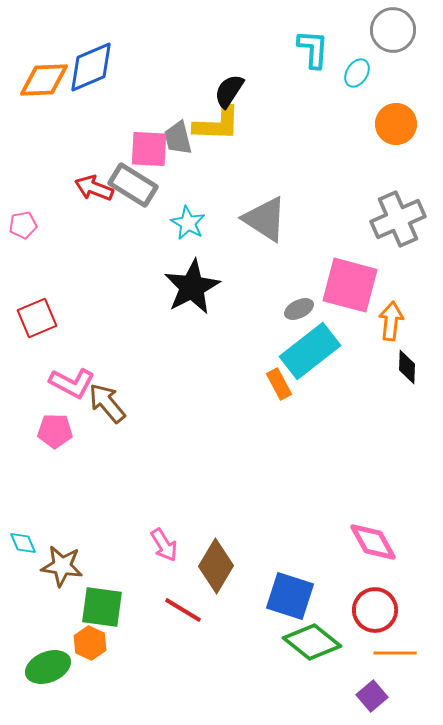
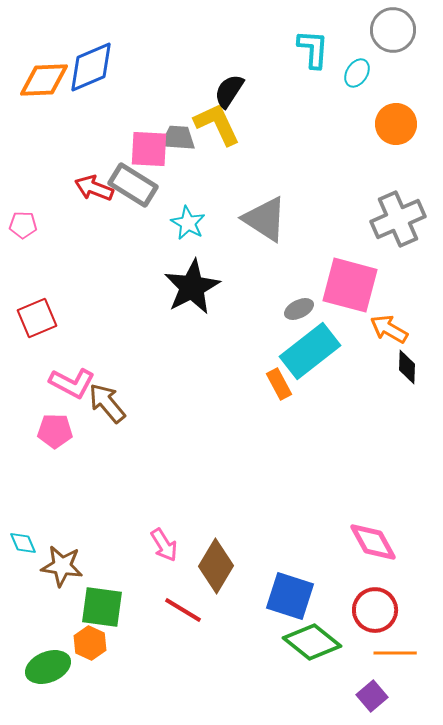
yellow L-shape at (217, 124): rotated 117 degrees counterclockwise
gray trapezoid at (178, 138): rotated 108 degrees clockwise
pink pentagon at (23, 225): rotated 12 degrees clockwise
orange arrow at (391, 321): moved 2 px left, 8 px down; rotated 66 degrees counterclockwise
